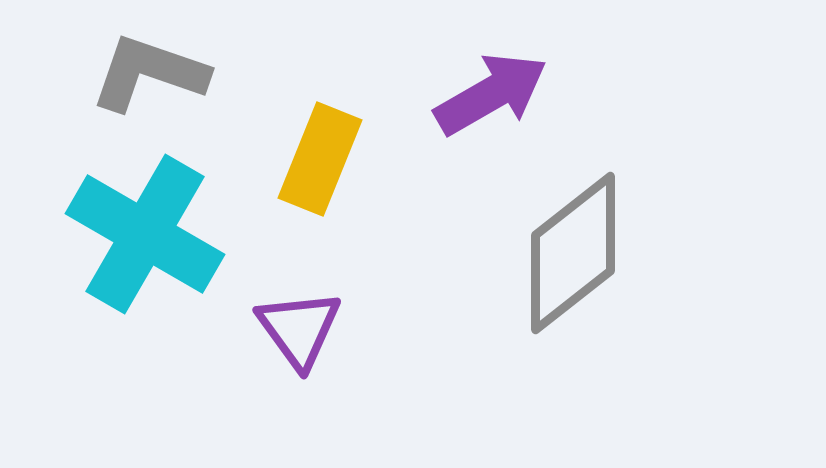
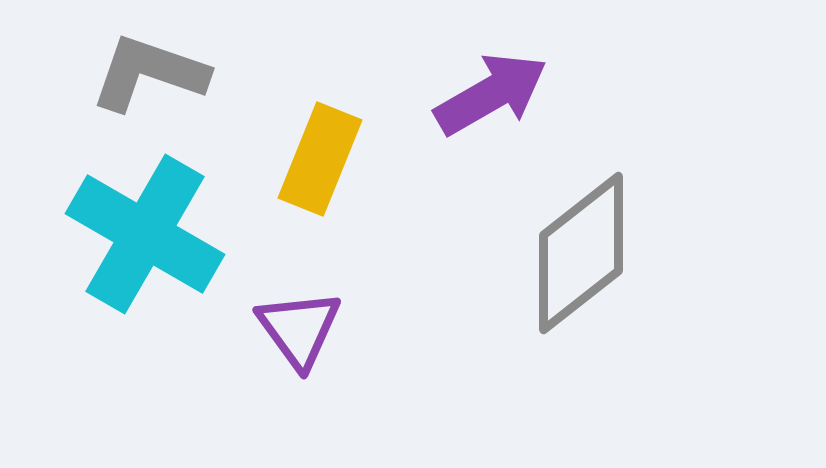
gray diamond: moved 8 px right
